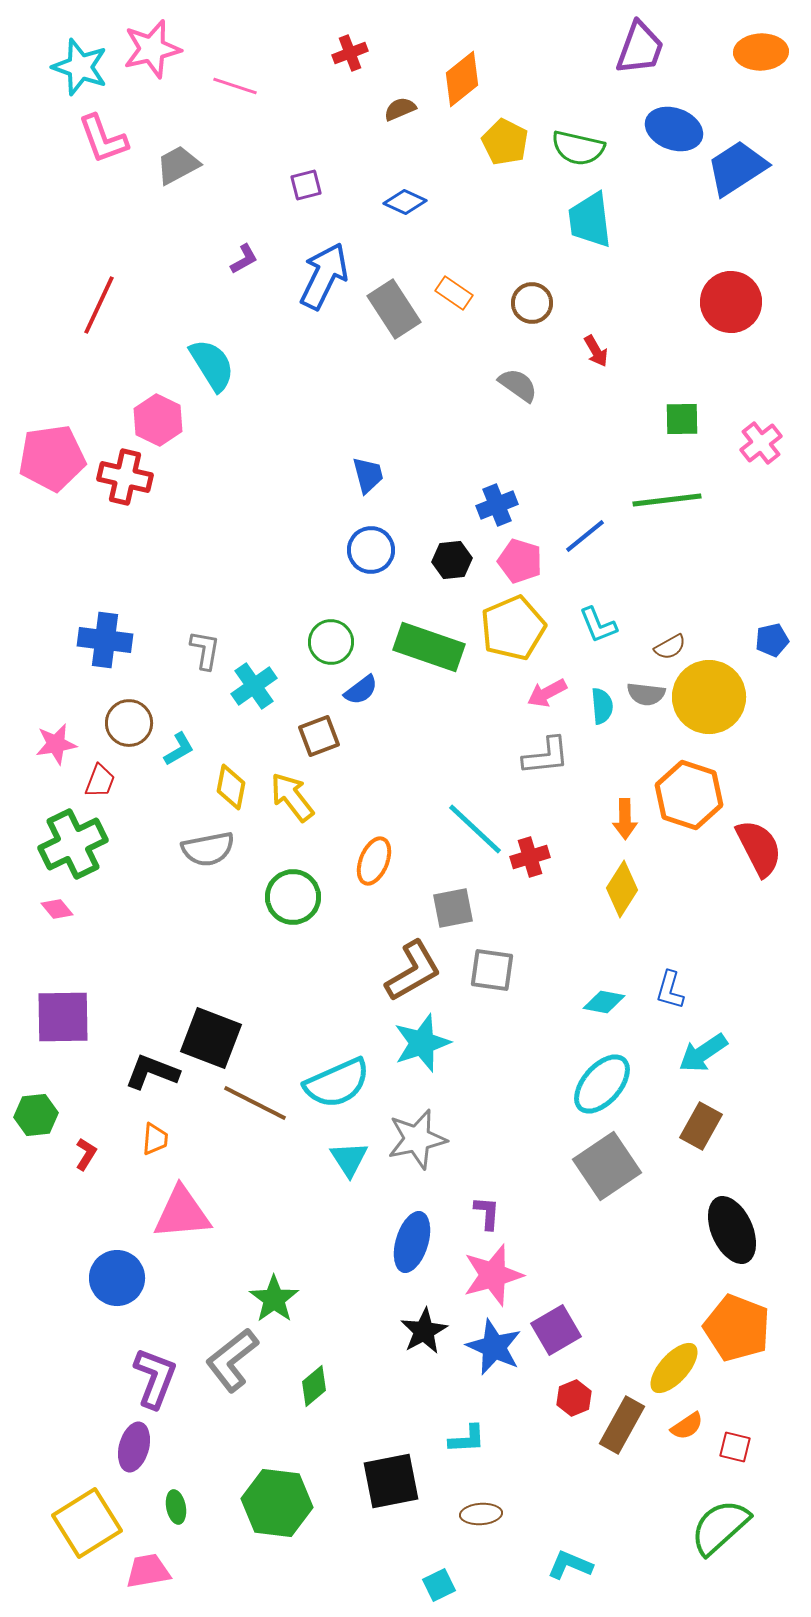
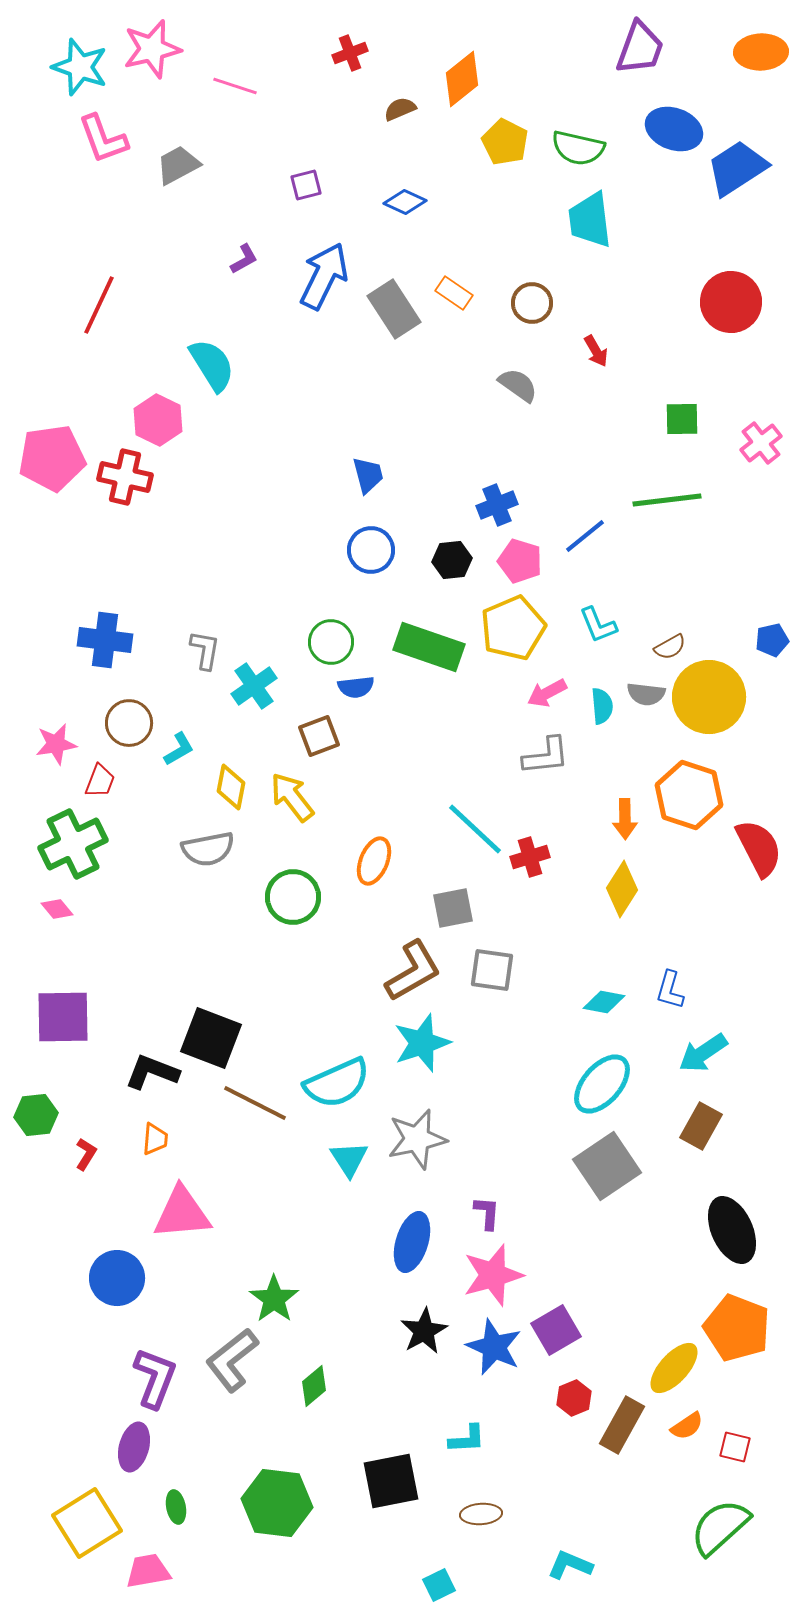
blue semicircle at (361, 690): moved 5 px left, 3 px up; rotated 30 degrees clockwise
